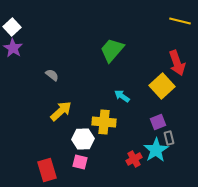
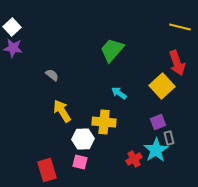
yellow line: moved 6 px down
purple star: rotated 24 degrees counterclockwise
cyan arrow: moved 3 px left, 3 px up
yellow arrow: moved 1 px right; rotated 80 degrees counterclockwise
